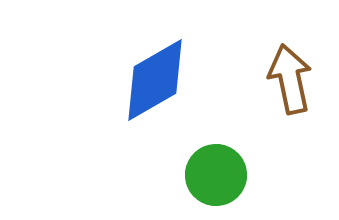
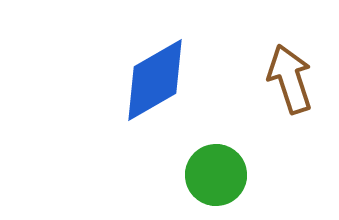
brown arrow: rotated 6 degrees counterclockwise
